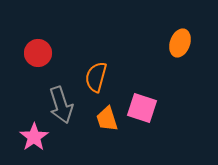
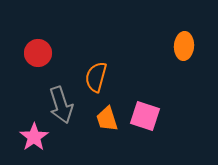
orange ellipse: moved 4 px right, 3 px down; rotated 16 degrees counterclockwise
pink square: moved 3 px right, 8 px down
